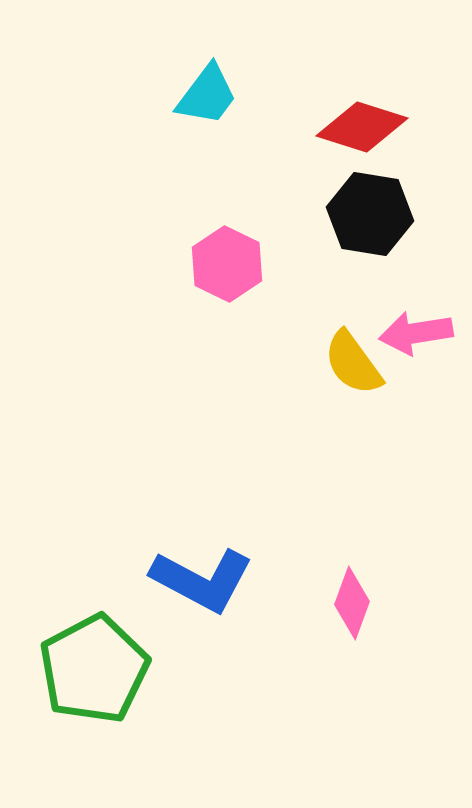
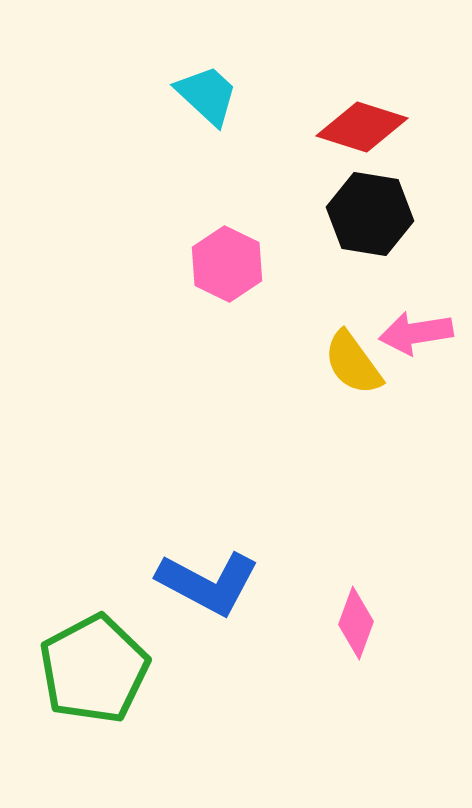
cyan trapezoid: rotated 84 degrees counterclockwise
blue L-shape: moved 6 px right, 3 px down
pink diamond: moved 4 px right, 20 px down
